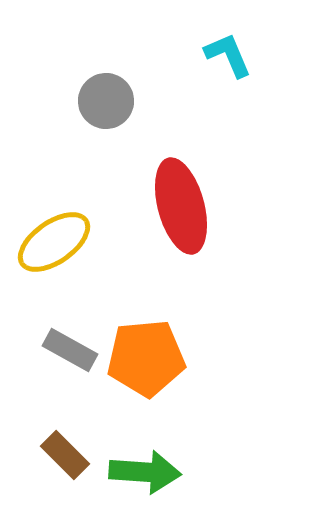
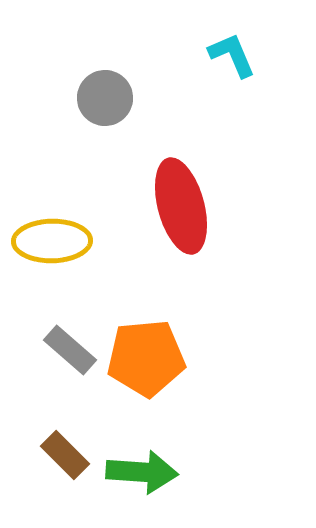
cyan L-shape: moved 4 px right
gray circle: moved 1 px left, 3 px up
yellow ellipse: moved 2 px left, 1 px up; rotated 34 degrees clockwise
gray rectangle: rotated 12 degrees clockwise
green arrow: moved 3 px left
